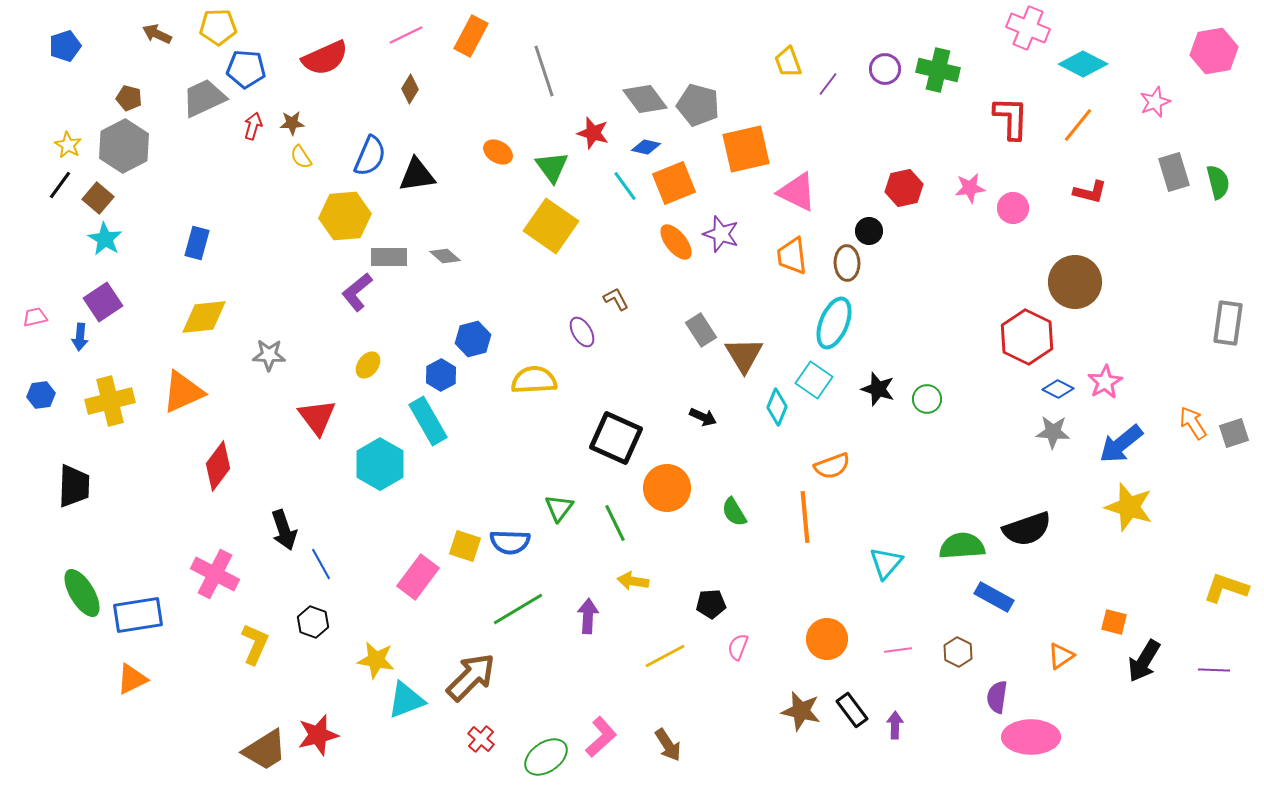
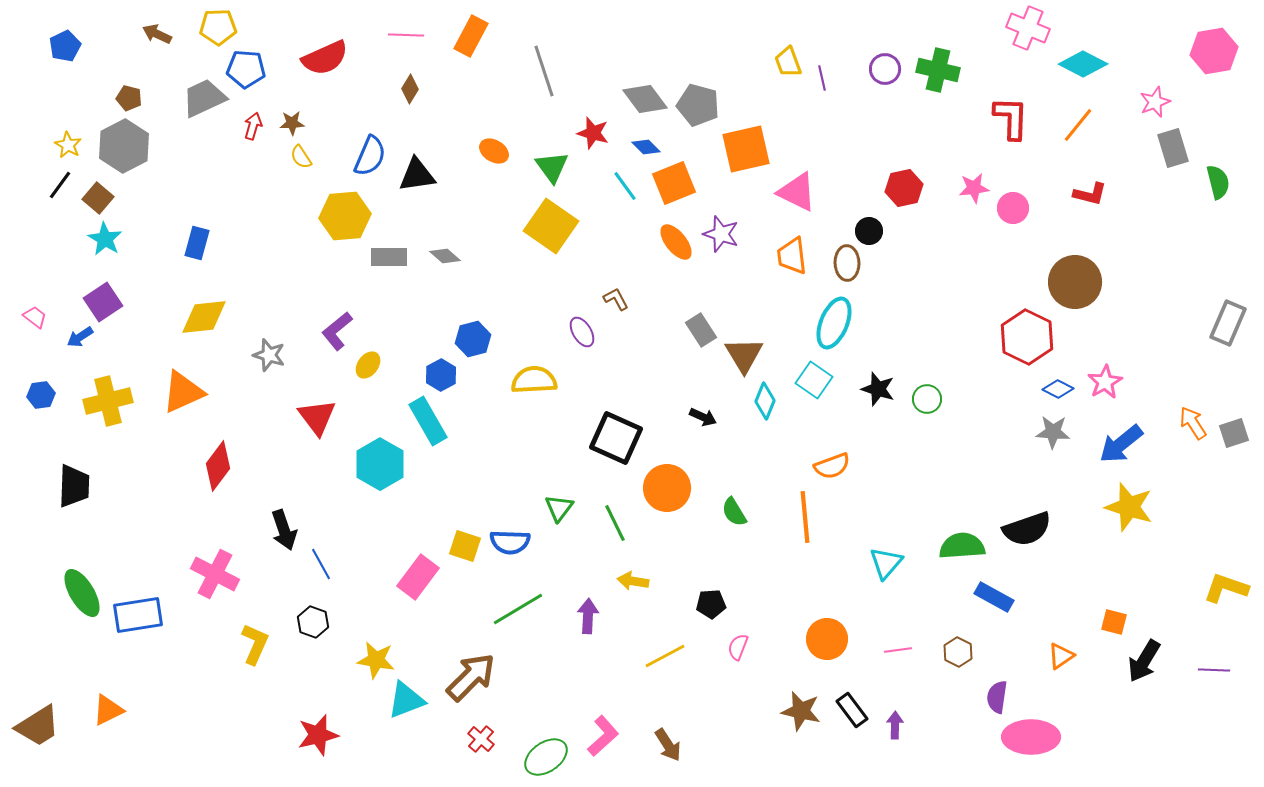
pink line at (406, 35): rotated 28 degrees clockwise
blue pentagon at (65, 46): rotated 8 degrees counterclockwise
purple line at (828, 84): moved 6 px left, 6 px up; rotated 50 degrees counterclockwise
blue diamond at (646, 147): rotated 32 degrees clockwise
orange ellipse at (498, 152): moved 4 px left, 1 px up
gray rectangle at (1174, 172): moved 1 px left, 24 px up
pink star at (970, 188): moved 4 px right
red L-shape at (1090, 192): moved 2 px down
purple L-shape at (357, 292): moved 20 px left, 39 px down
pink trapezoid at (35, 317): rotated 50 degrees clockwise
gray rectangle at (1228, 323): rotated 15 degrees clockwise
blue arrow at (80, 337): rotated 52 degrees clockwise
gray star at (269, 355): rotated 16 degrees clockwise
yellow cross at (110, 401): moved 2 px left
cyan diamond at (777, 407): moved 12 px left, 6 px up
orange triangle at (132, 679): moved 24 px left, 31 px down
pink L-shape at (601, 737): moved 2 px right, 1 px up
brown trapezoid at (265, 750): moved 227 px left, 24 px up
